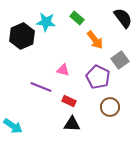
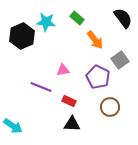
pink triangle: rotated 24 degrees counterclockwise
